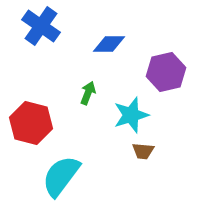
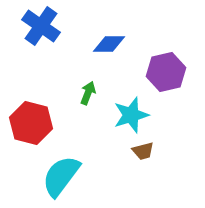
brown trapezoid: rotated 20 degrees counterclockwise
